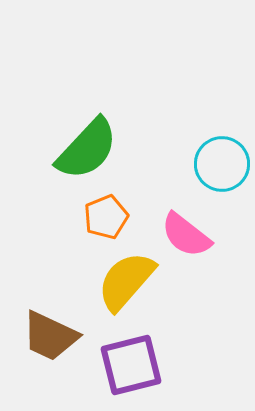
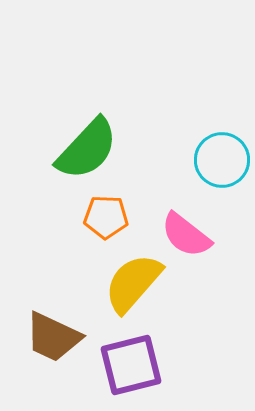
cyan circle: moved 4 px up
orange pentagon: rotated 24 degrees clockwise
yellow semicircle: moved 7 px right, 2 px down
brown trapezoid: moved 3 px right, 1 px down
